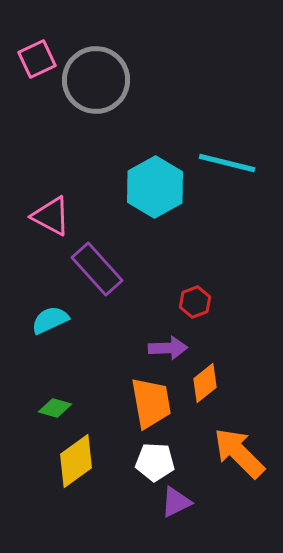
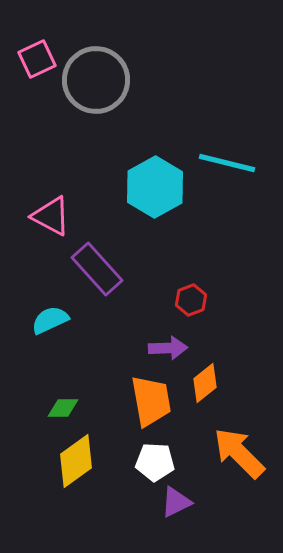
red hexagon: moved 4 px left, 2 px up
orange trapezoid: moved 2 px up
green diamond: moved 8 px right; rotated 16 degrees counterclockwise
